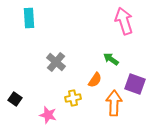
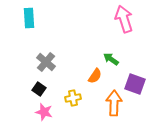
pink arrow: moved 2 px up
gray cross: moved 10 px left
orange semicircle: moved 4 px up
black square: moved 24 px right, 10 px up
pink star: moved 4 px left, 3 px up
